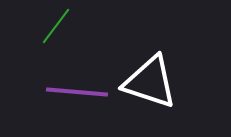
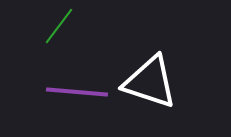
green line: moved 3 px right
